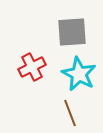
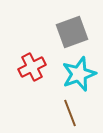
gray square: rotated 16 degrees counterclockwise
cyan star: rotated 24 degrees clockwise
